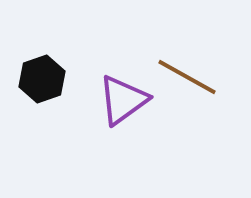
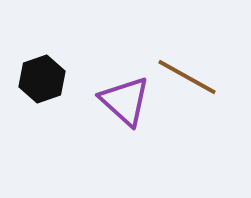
purple triangle: moved 2 px right, 1 px down; rotated 42 degrees counterclockwise
